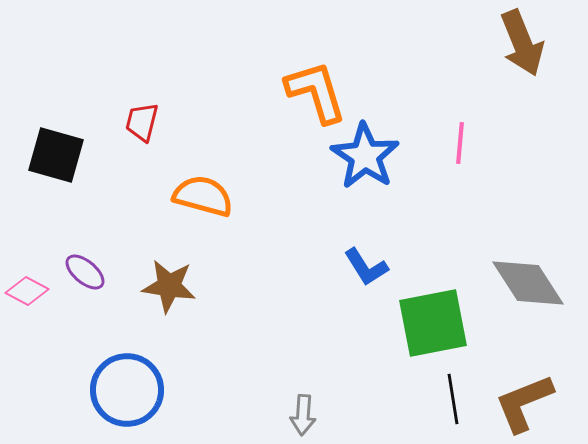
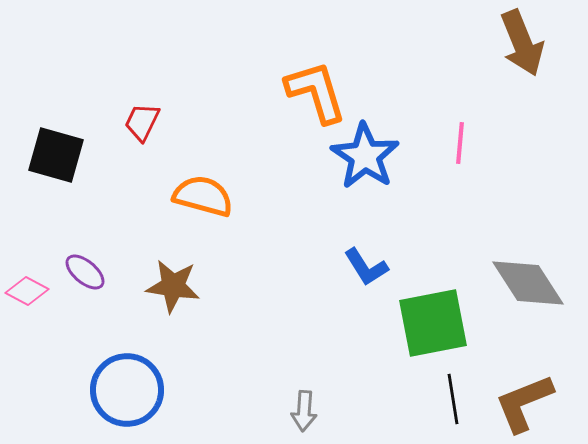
red trapezoid: rotated 12 degrees clockwise
brown star: moved 4 px right
gray arrow: moved 1 px right, 4 px up
